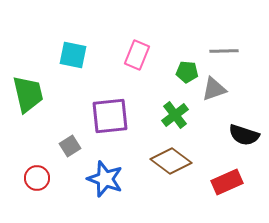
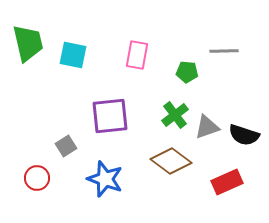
pink rectangle: rotated 12 degrees counterclockwise
gray triangle: moved 7 px left, 38 px down
green trapezoid: moved 51 px up
gray square: moved 4 px left
